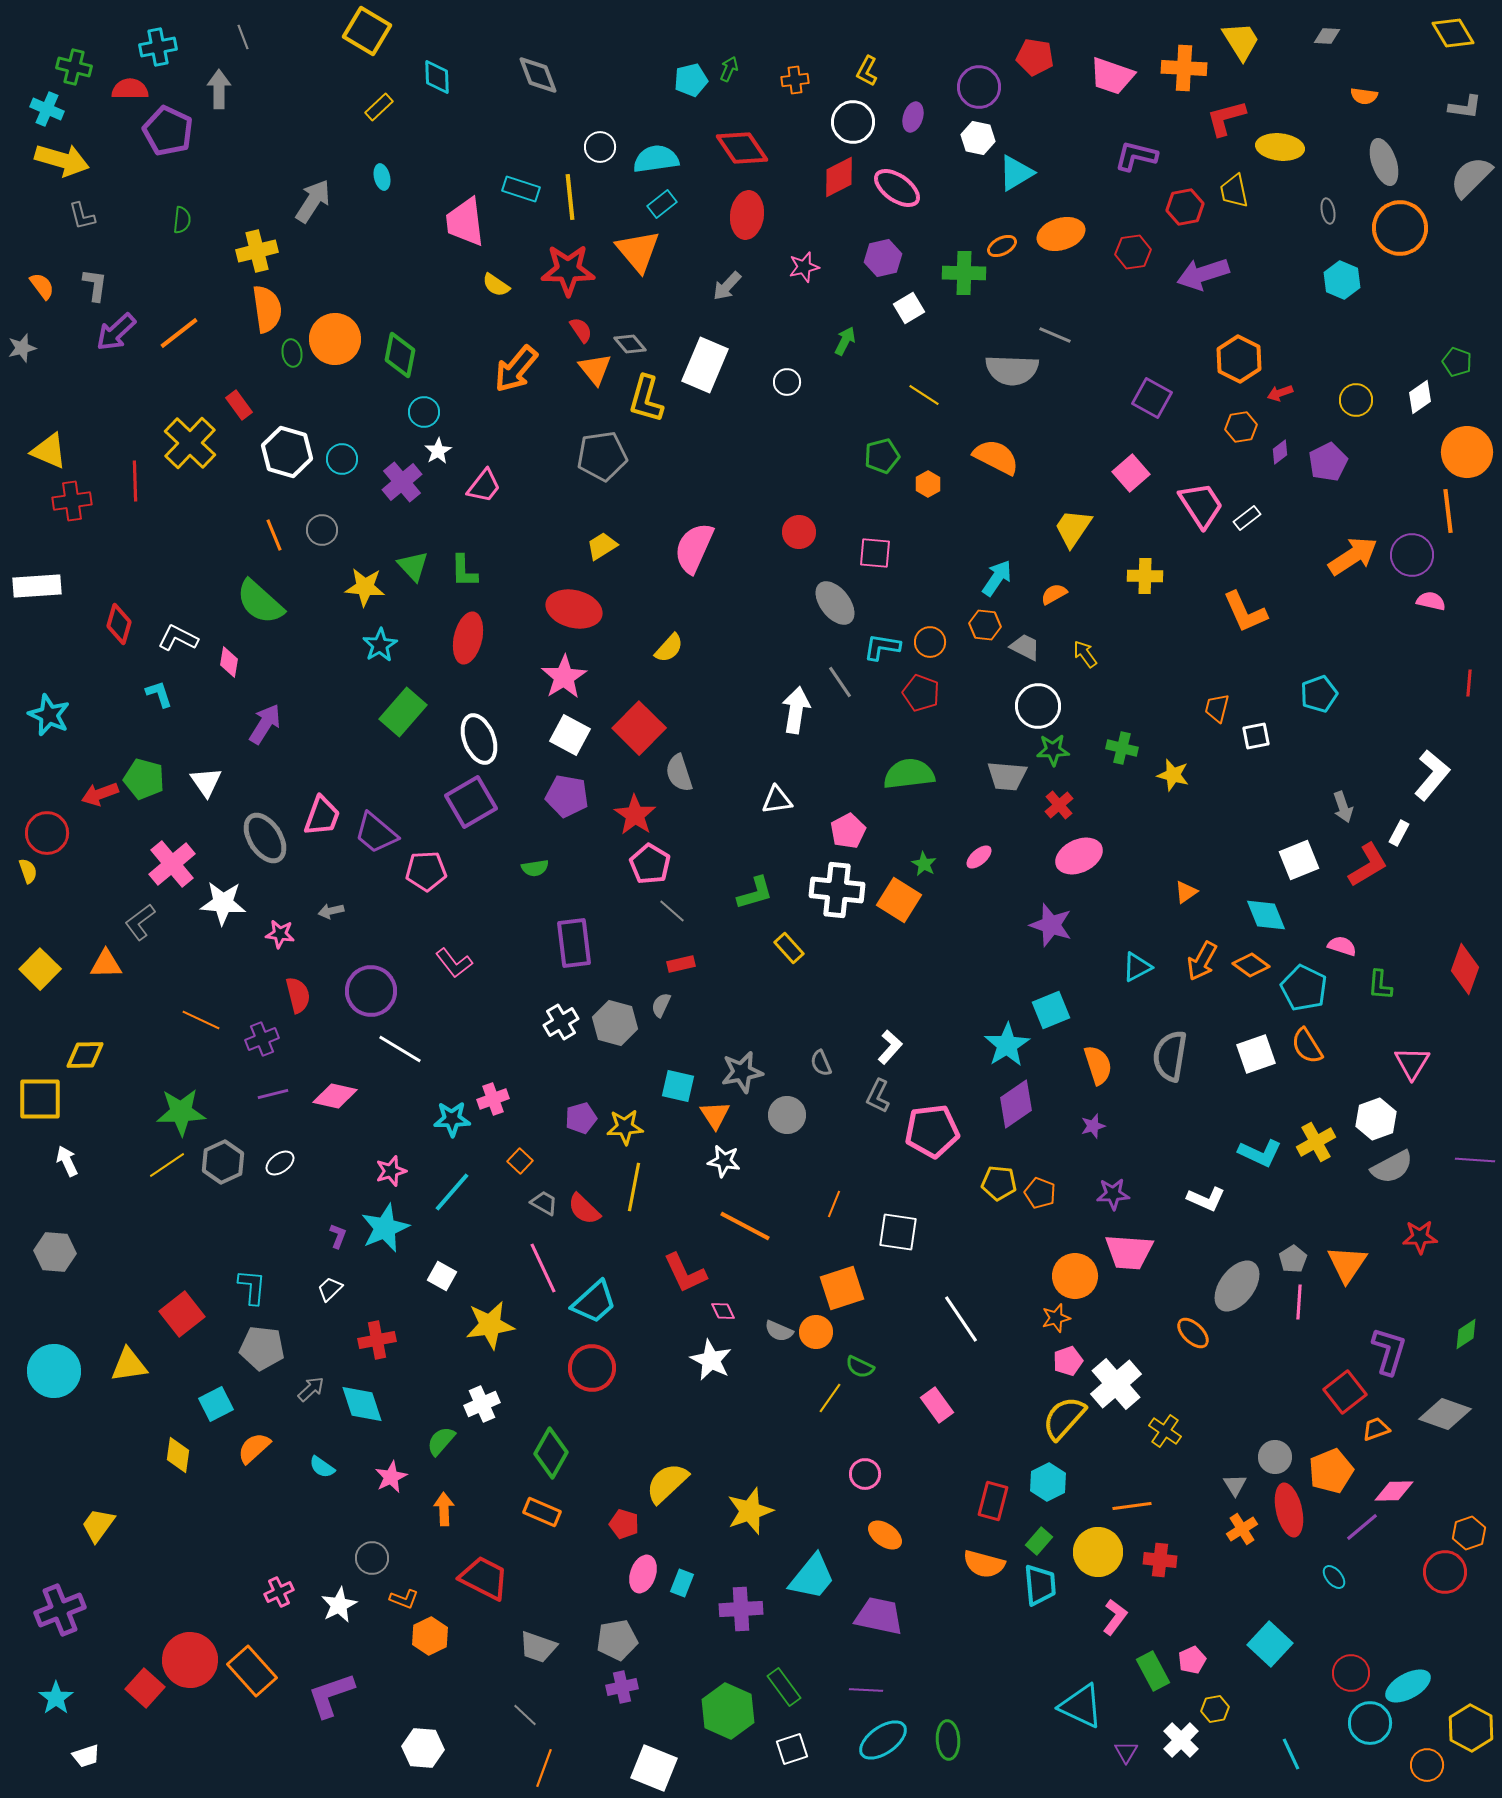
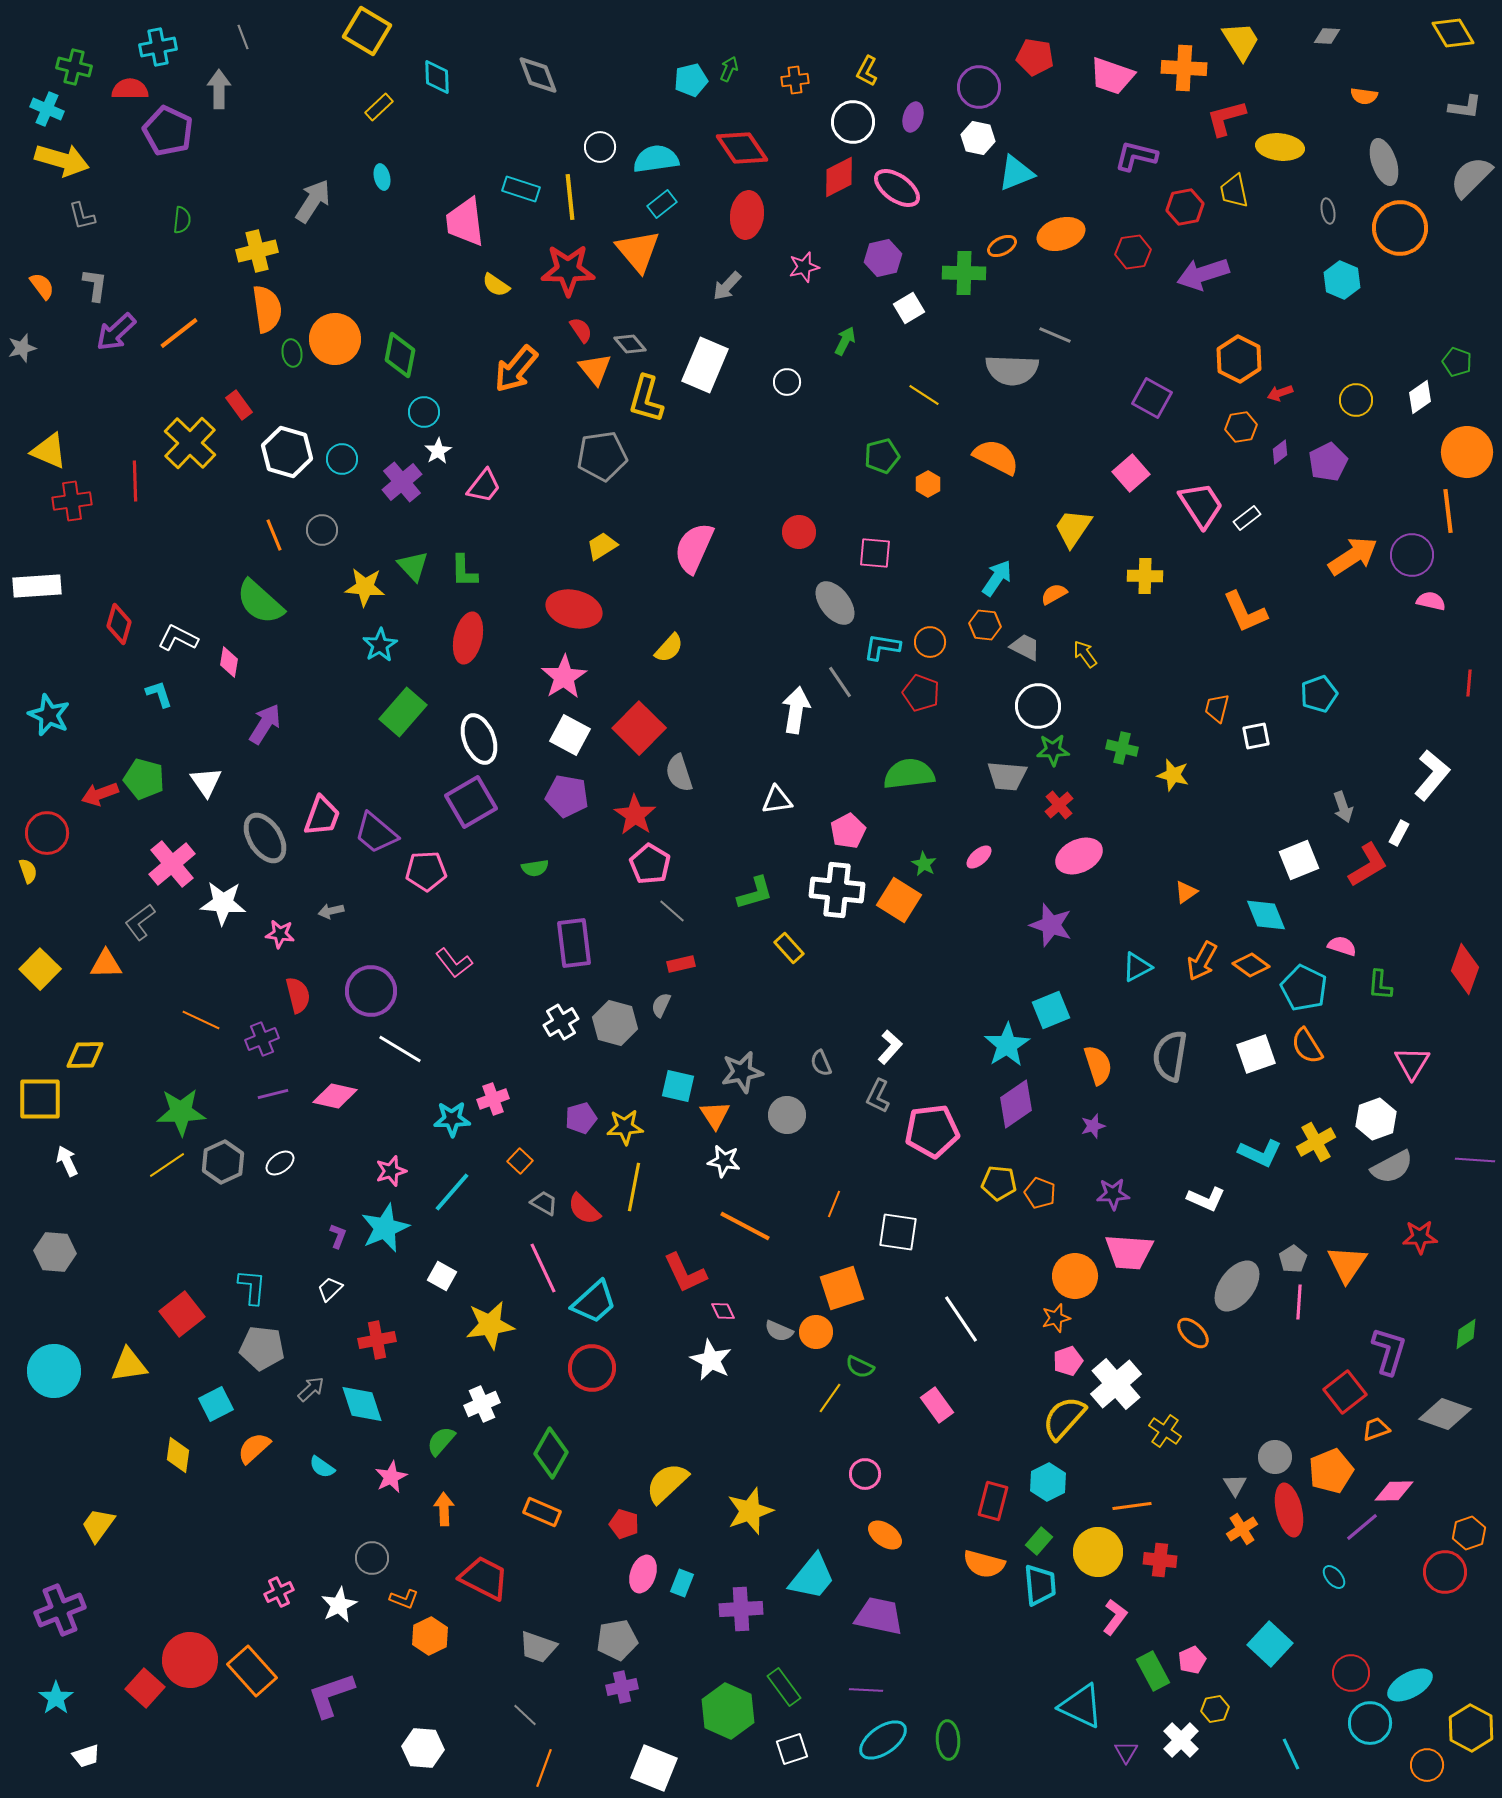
cyan triangle at (1016, 173): rotated 9 degrees clockwise
cyan ellipse at (1408, 1686): moved 2 px right, 1 px up
